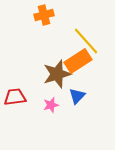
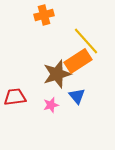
blue triangle: rotated 24 degrees counterclockwise
